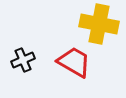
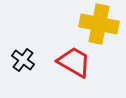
black cross: rotated 30 degrees counterclockwise
